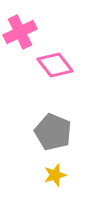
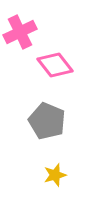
gray pentagon: moved 6 px left, 11 px up
